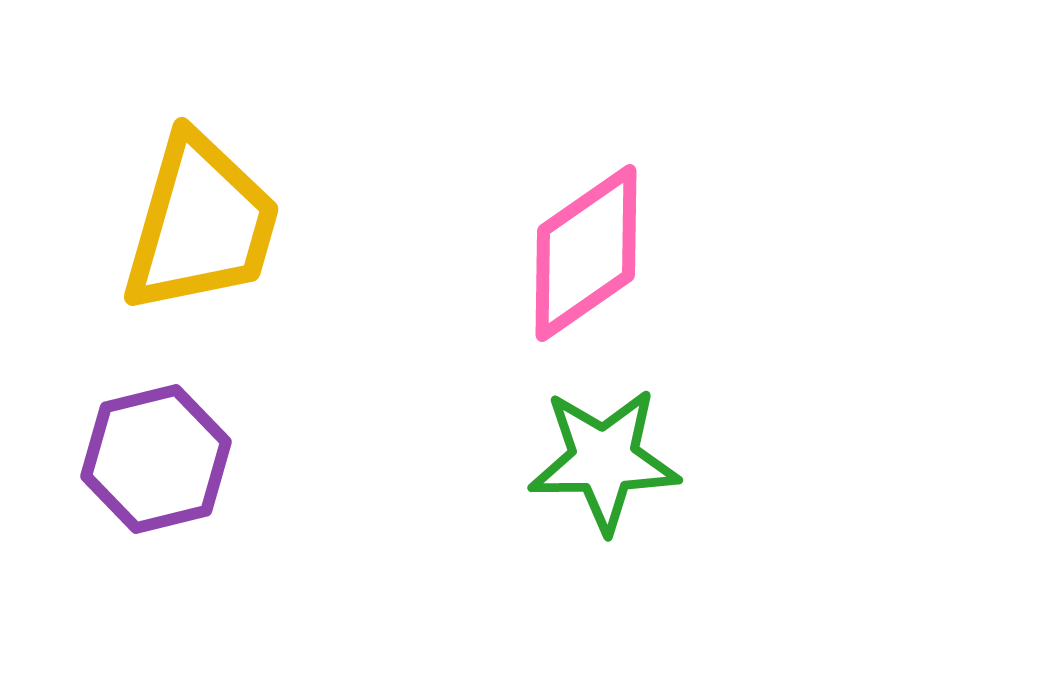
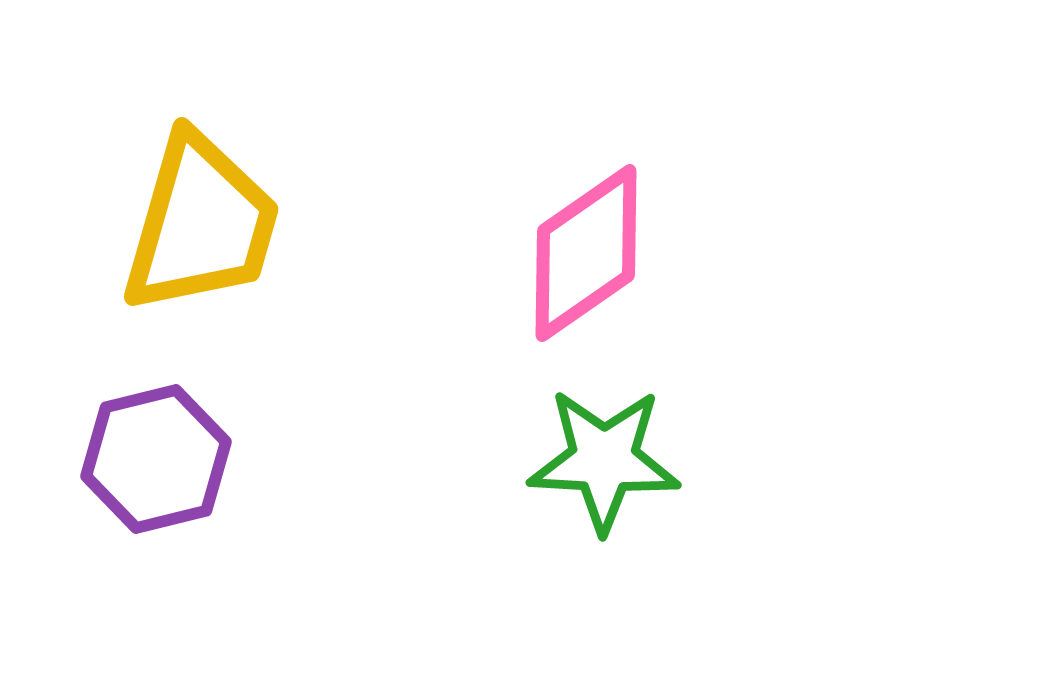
green star: rotated 4 degrees clockwise
